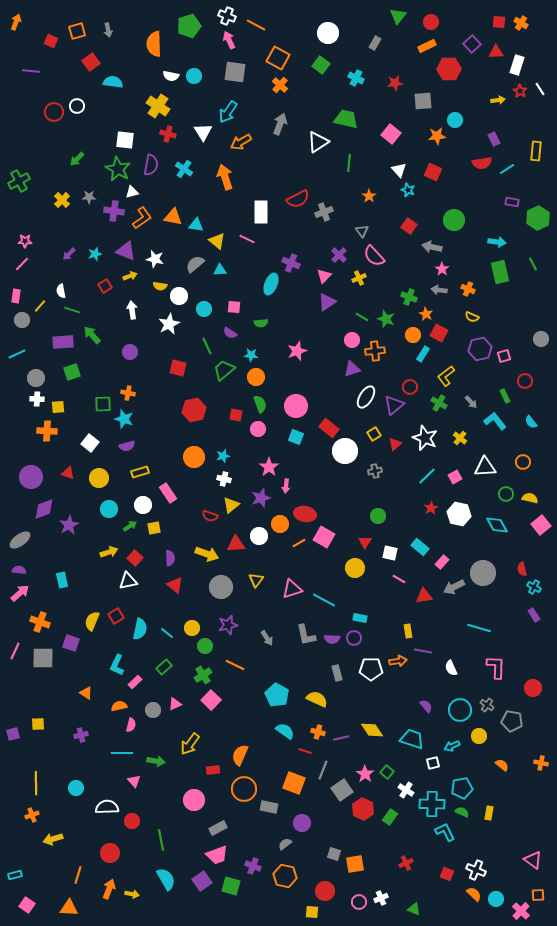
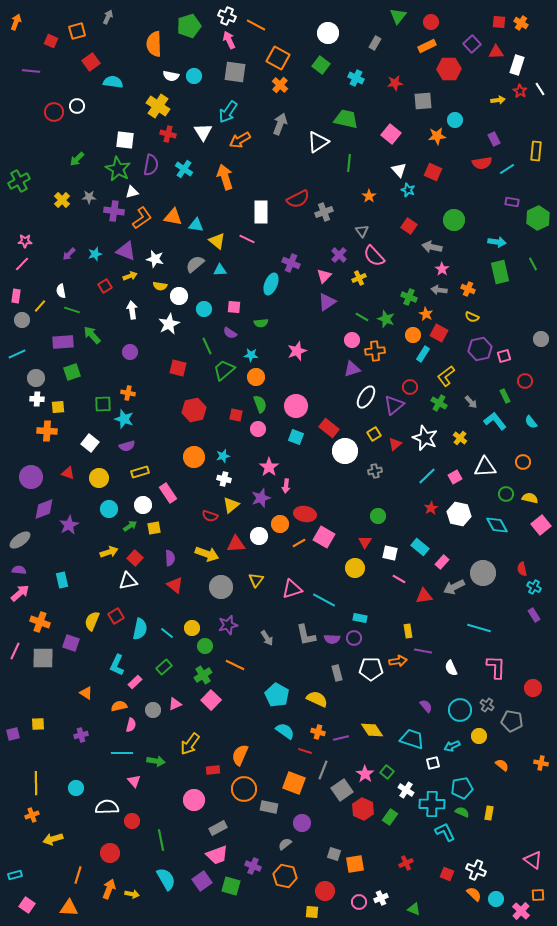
gray arrow at (108, 30): moved 13 px up; rotated 144 degrees counterclockwise
orange arrow at (241, 142): moved 1 px left, 2 px up
